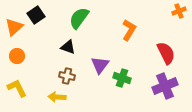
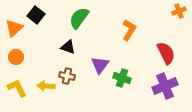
black square: rotated 18 degrees counterclockwise
orange triangle: moved 1 px down
orange circle: moved 1 px left, 1 px down
yellow arrow: moved 11 px left, 11 px up
